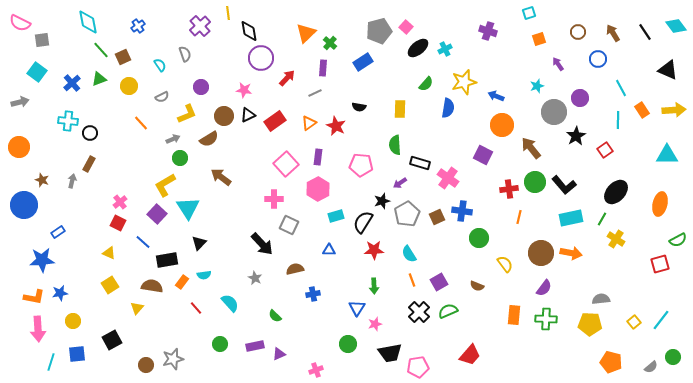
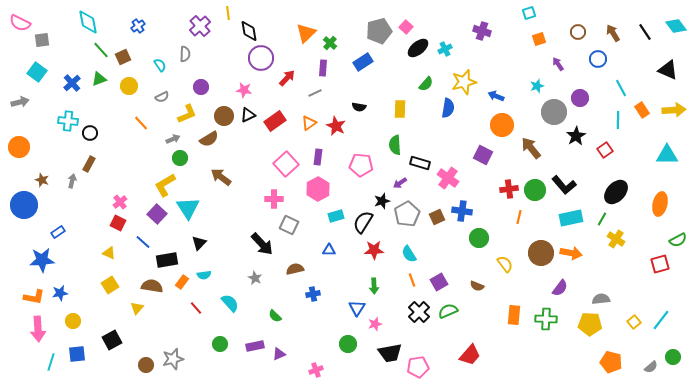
purple cross at (488, 31): moved 6 px left
gray semicircle at (185, 54): rotated 21 degrees clockwise
green circle at (535, 182): moved 8 px down
purple semicircle at (544, 288): moved 16 px right
